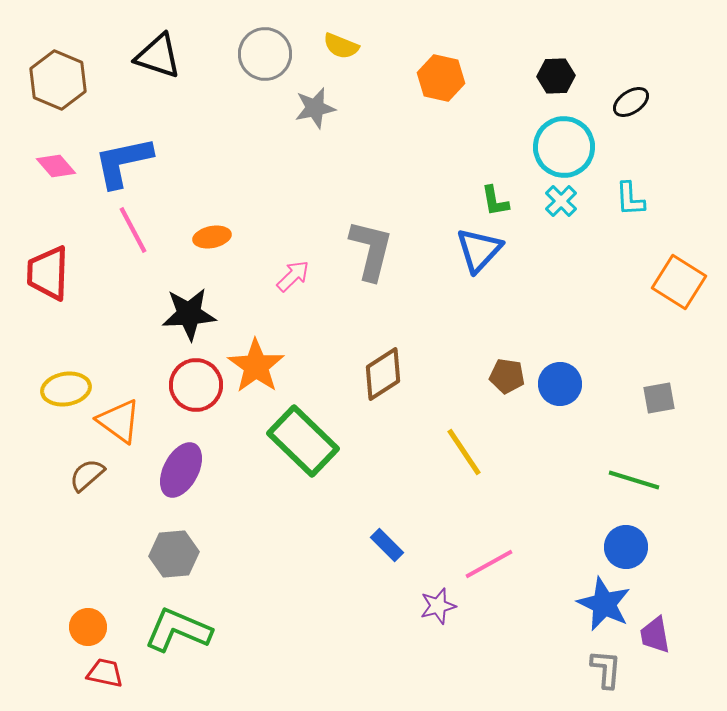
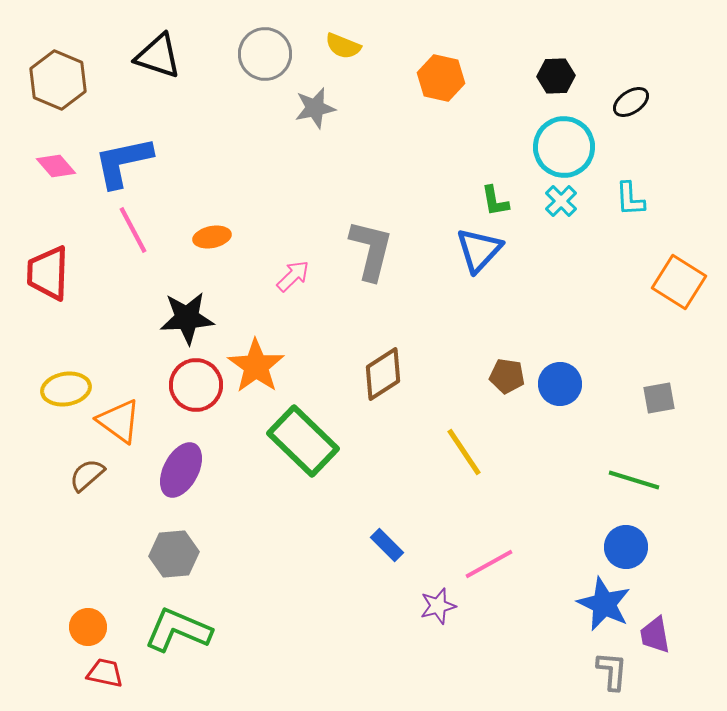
yellow semicircle at (341, 46): moved 2 px right
black star at (189, 314): moved 2 px left, 4 px down
gray L-shape at (606, 669): moved 6 px right, 2 px down
